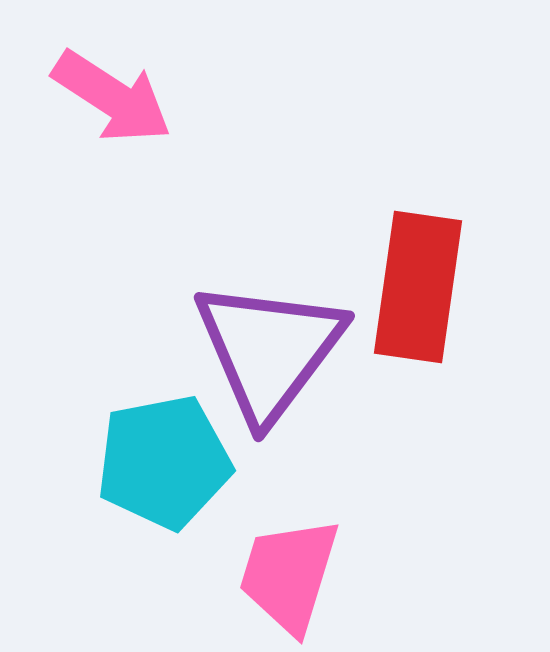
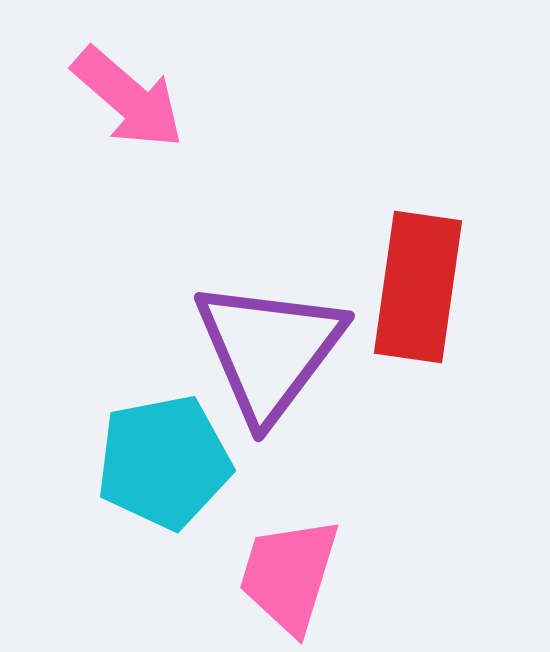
pink arrow: moved 16 px right, 1 px down; rotated 8 degrees clockwise
